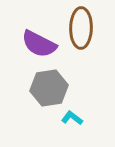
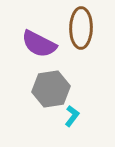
gray hexagon: moved 2 px right, 1 px down
cyan L-shape: moved 2 px up; rotated 90 degrees clockwise
